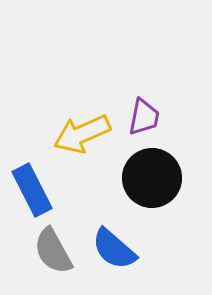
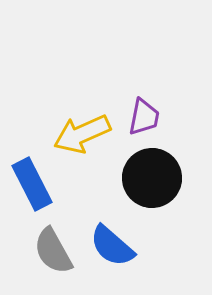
blue rectangle: moved 6 px up
blue semicircle: moved 2 px left, 3 px up
